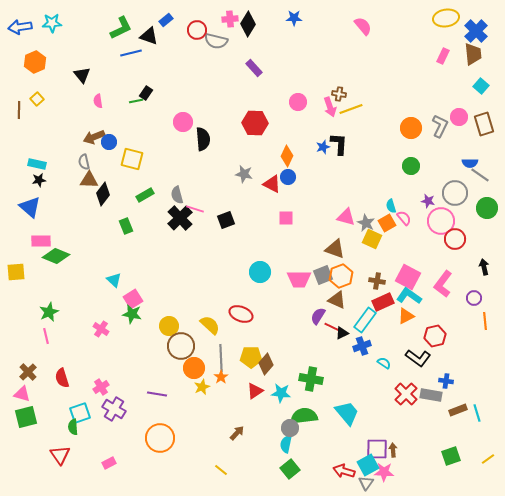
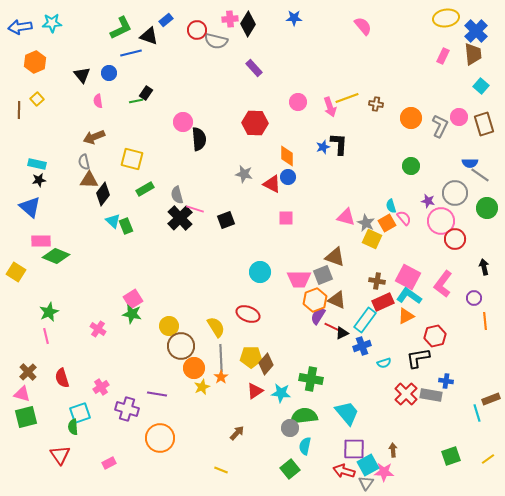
brown cross at (339, 94): moved 37 px right, 10 px down
yellow line at (351, 109): moved 4 px left, 11 px up
orange circle at (411, 128): moved 10 px up
black semicircle at (203, 139): moved 4 px left
blue circle at (109, 142): moved 69 px up
orange diamond at (287, 156): rotated 25 degrees counterclockwise
green rectangle at (145, 195): moved 6 px up
brown triangle at (335, 249): moved 8 px down
yellow square at (16, 272): rotated 36 degrees clockwise
orange hexagon at (341, 276): moved 26 px left, 24 px down
cyan triangle at (114, 280): moved 1 px left, 59 px up
red ellipse at (241, 314): moved 7 px right
yellow semicircle at (210, 325): moved 6 px right, 2 px down; rotated 15 degrees clockwise
pink cross at (101, 329): moved 3 px left
black L-shape at (418, 358): rotated 135 degrees clockwise
cyan semicircle at (384, 363): rotated 128 degrees clockwise
purple cross at (114, 409): moved 13 px right; rotated 15 degrees counterclockwise
brown rectangle at (458, 410): moved 33 px right, 11 px up
cyan semicircle at (286, 444): moved 19 px right, 2 px down
purple square at (377, 449): moved 23 px left
yellow line at (221, 470): rotated 16 degrees counterclockwise
